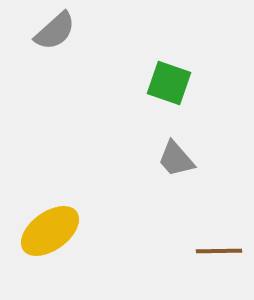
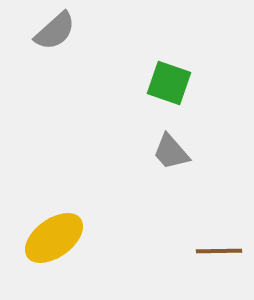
gray trapezoid: moved 5 px left, 7 px up
yellow ellipse: moved 4 px right, 7 px down
